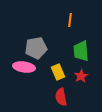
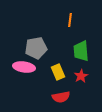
red semicircle: rotated 90 degrees counterclockwise
